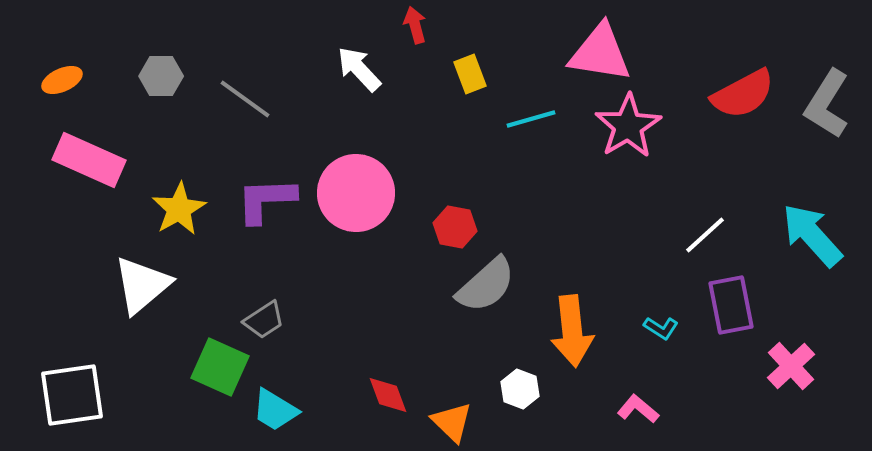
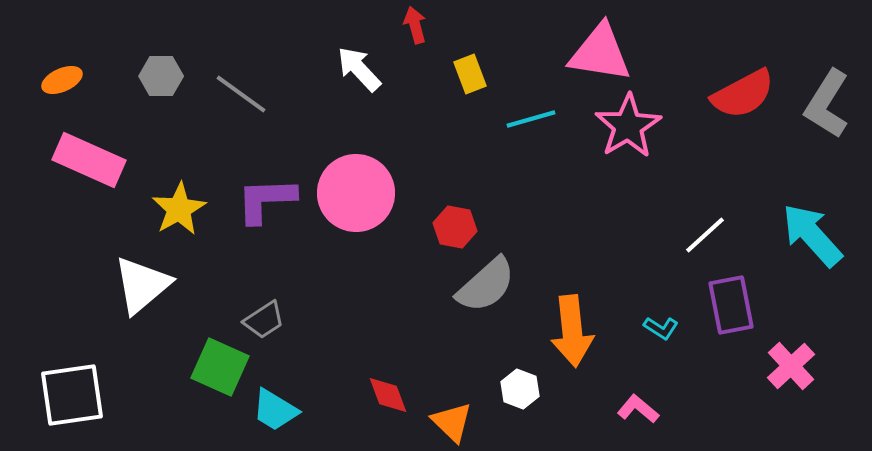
gray line: moved 4 px left, 5 px up
